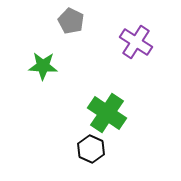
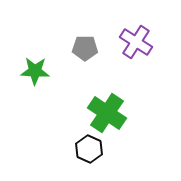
gray pentagon: moved 14 px right, 27 px down; rotated 25 degrees counterclockwise
green star: moved 8 px left, 5 px down
black hexagon: moved 2 px left
